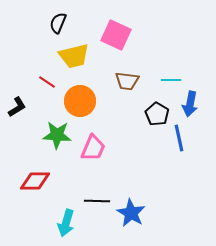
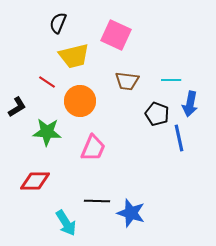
black pentagon: rotated 10 degrees counterclockwise
green star: moved 10 px left, 3 px up
blue star: rotated 12 degrees counterclockwise
cyan arrow: rotated 48 degrees counterclockwise
